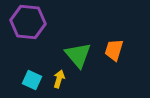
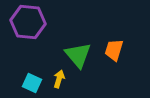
cyan square: moved 3 px down
